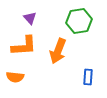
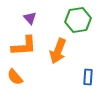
green hexagon: moved 1 px left, 1 px up
orange semicircle: rotated 42 degrees clockwise
